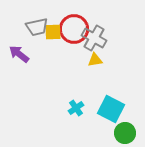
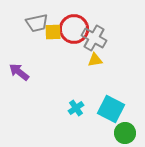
gray trapezoid: moved 4 px up
purple arrow: moved 18 px down
